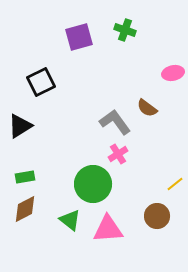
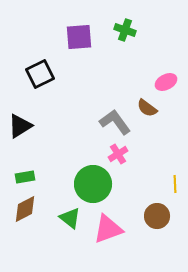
purple square: rotated 12 degrees clockwise
pink ellipse: moved 7 px left, 9 px down; rotated 15 degrees counterclockwise
black square: moved 1 px left, 8 px up
yellow line: rotated 54 degrees counterclockwise
green triangle: moved 2 px up
pink triangle: rotated 16 degrees counterclockwise
